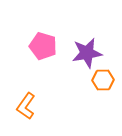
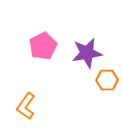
pink pentagon: rotated 28 degrees clockwise
orange hexagon: moved 4 px right
